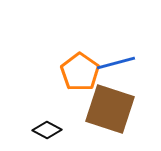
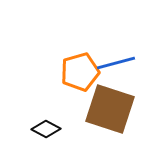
orange pentagon: rotated 21 degrees clockwise
black diamond: moved 1 px left, 1 px up
